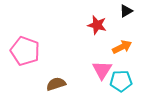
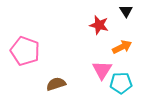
black triangle: rotated 32 degrees counterclockwise
red star: moved 2 px right
cyan pentagon: moved 2 px down
